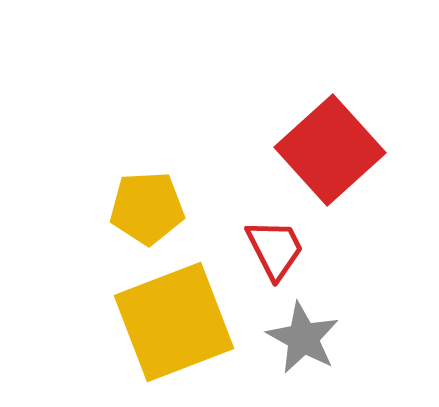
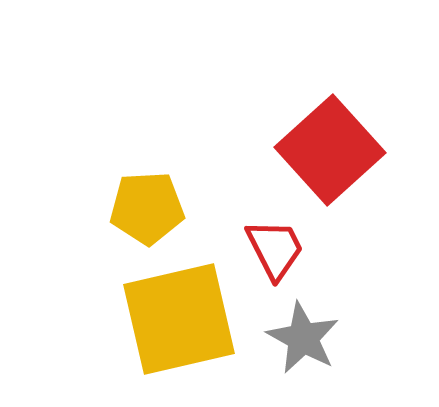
yellow square: moved 5 px right, 3 px up; rotated 8 degrees clockwise
